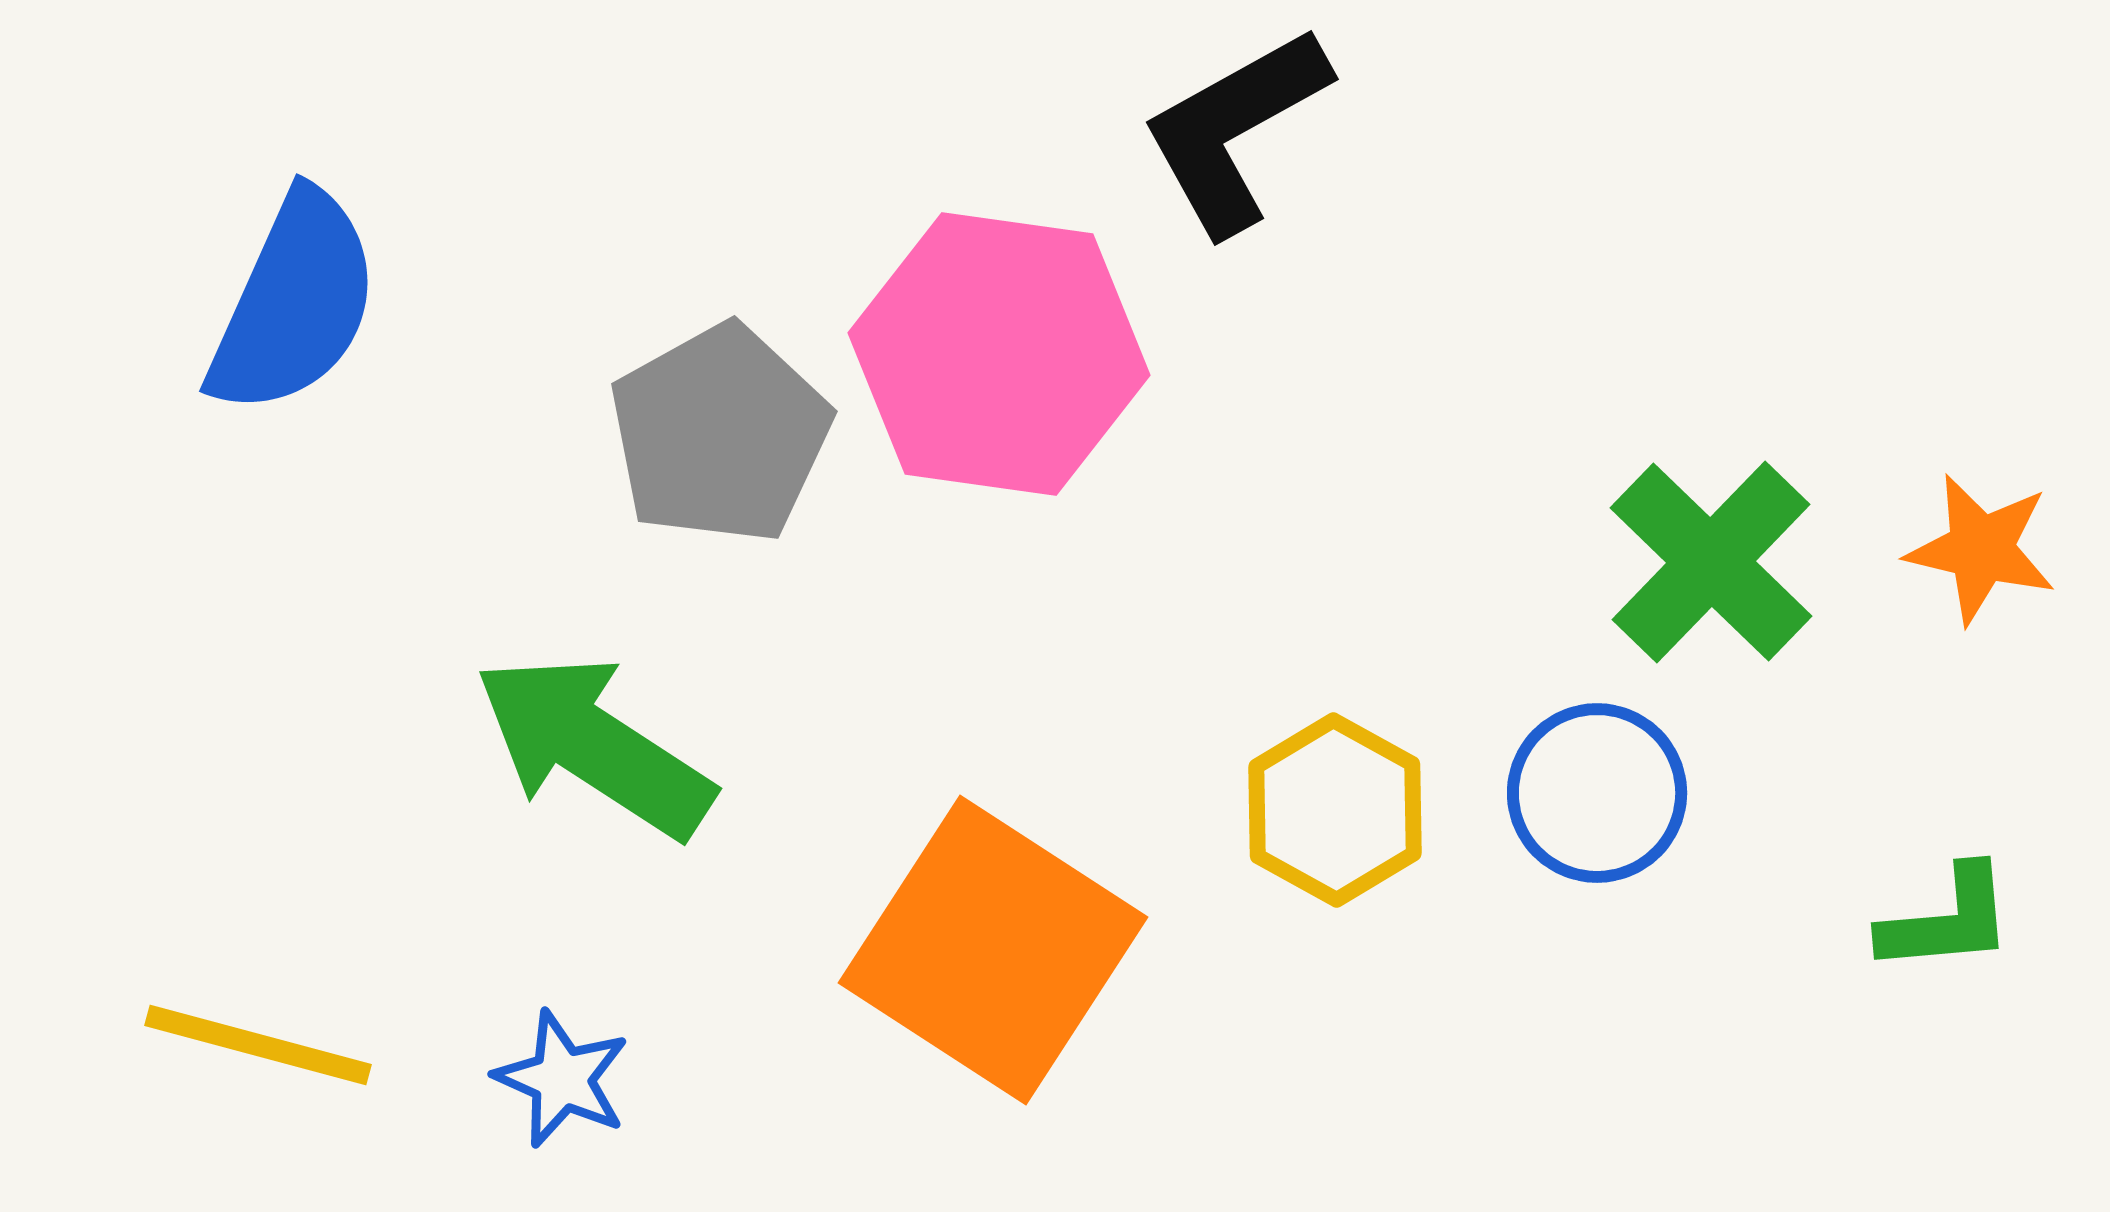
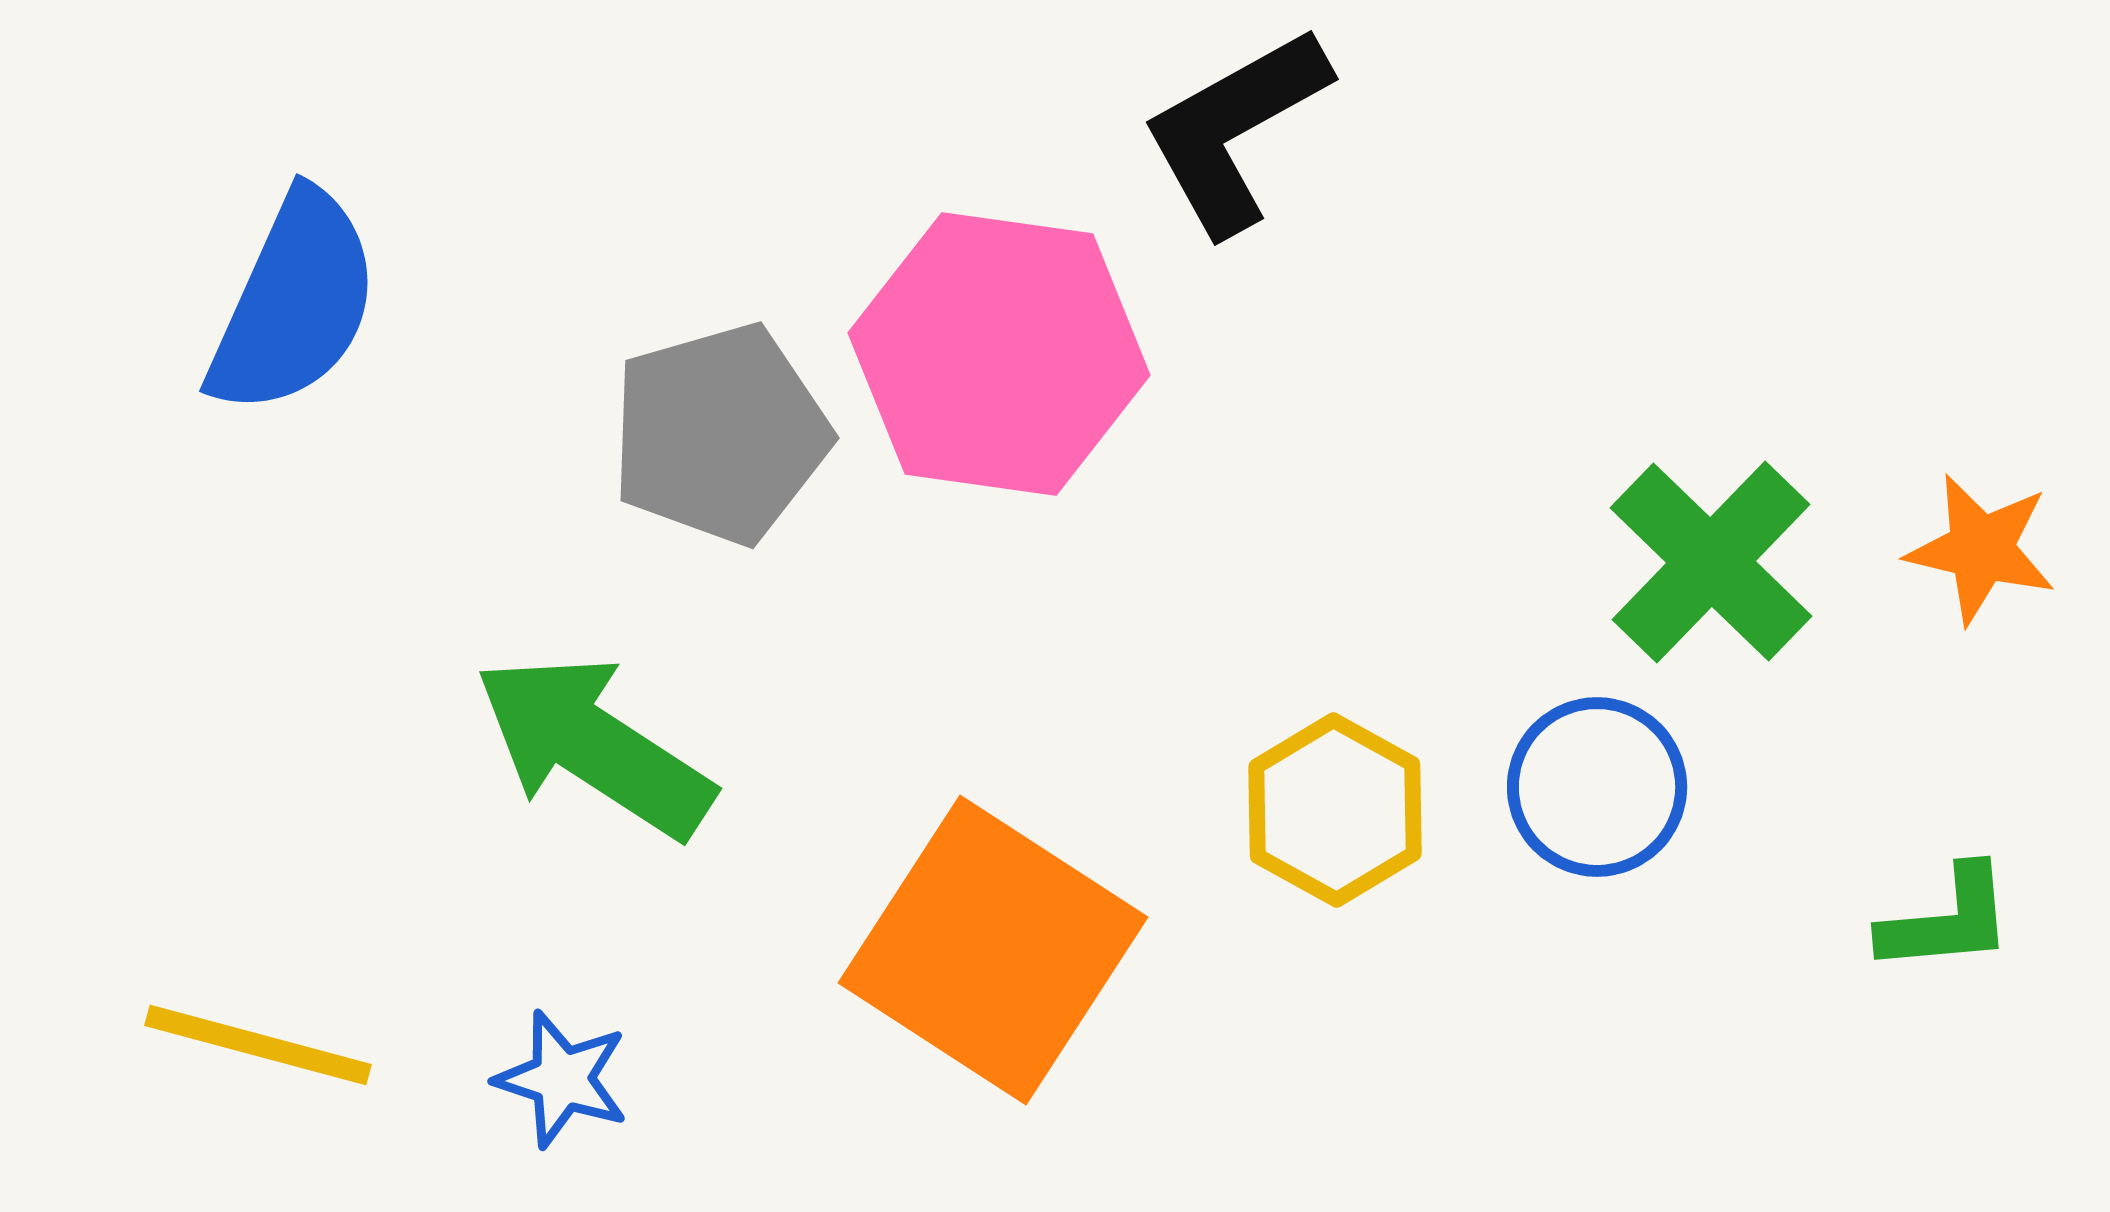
gray pentagon: rotated 13 degrees clockwise
blue circle: moved 6 px up
blue star: rotated 6 degrees counterclockwise
